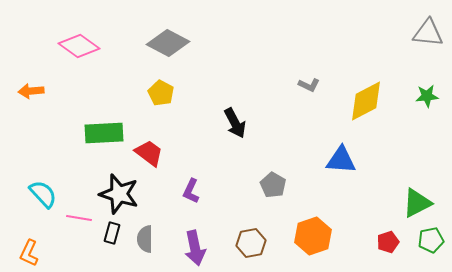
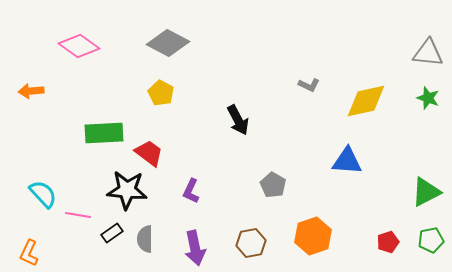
gray triangle: moved 20 px down
green star: moved 1 px right, 2 px down; rotated 25 degrees clockwise
yellow diamond: rotated 15 degrees clockwise
black arrow: moved 3 px right, 3 px up
blue triangle: moved 6 px right, 1 px down
black star: moved 8 px right, 4 px up; rotated 12 degrees counterclockwise
green triangle: moved 9 px right, 11 px up
pink line: moved 1 px left, 3 px up
black rectangle: rotated 40 degrees clockwise
